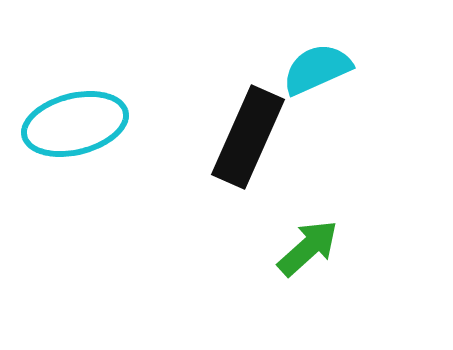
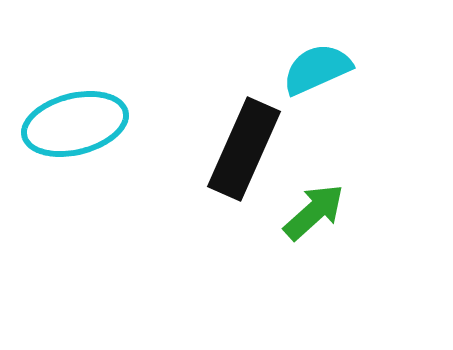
black rectangle: moved 4 px left, 12 px down
green arrow: moved 6 px right, 36 px up
